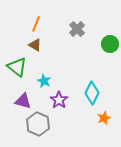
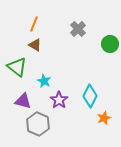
orange line: moved 2 px left
gray cross: moved 1 px right
cyan diamond: moved 2 px left, 3 px down
